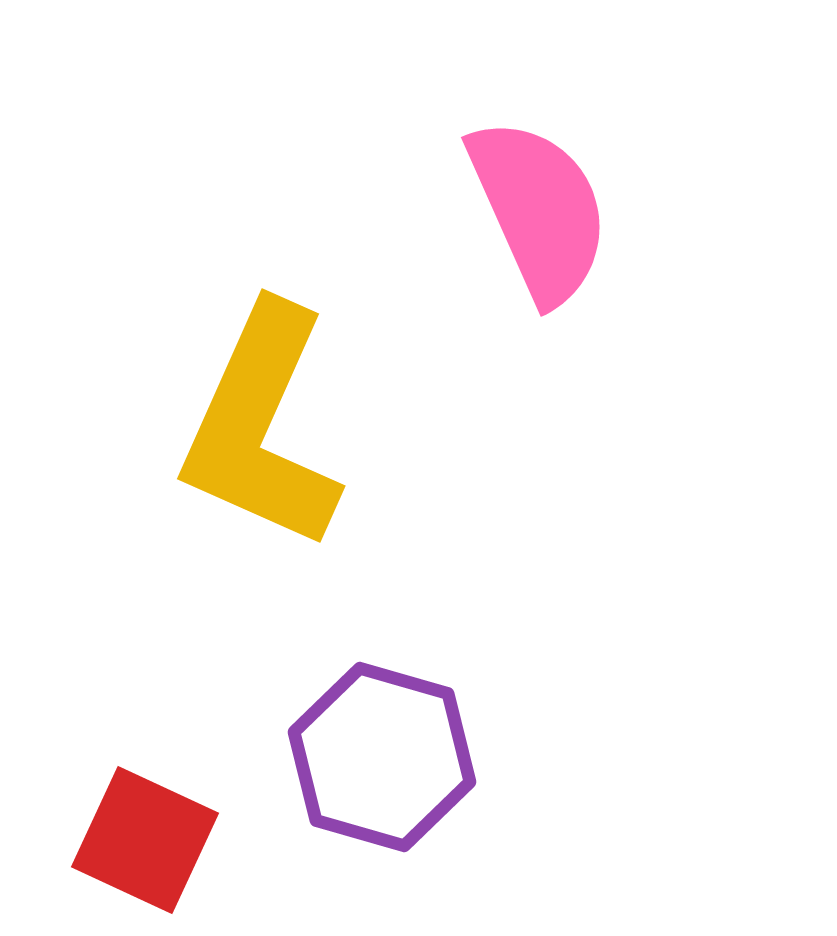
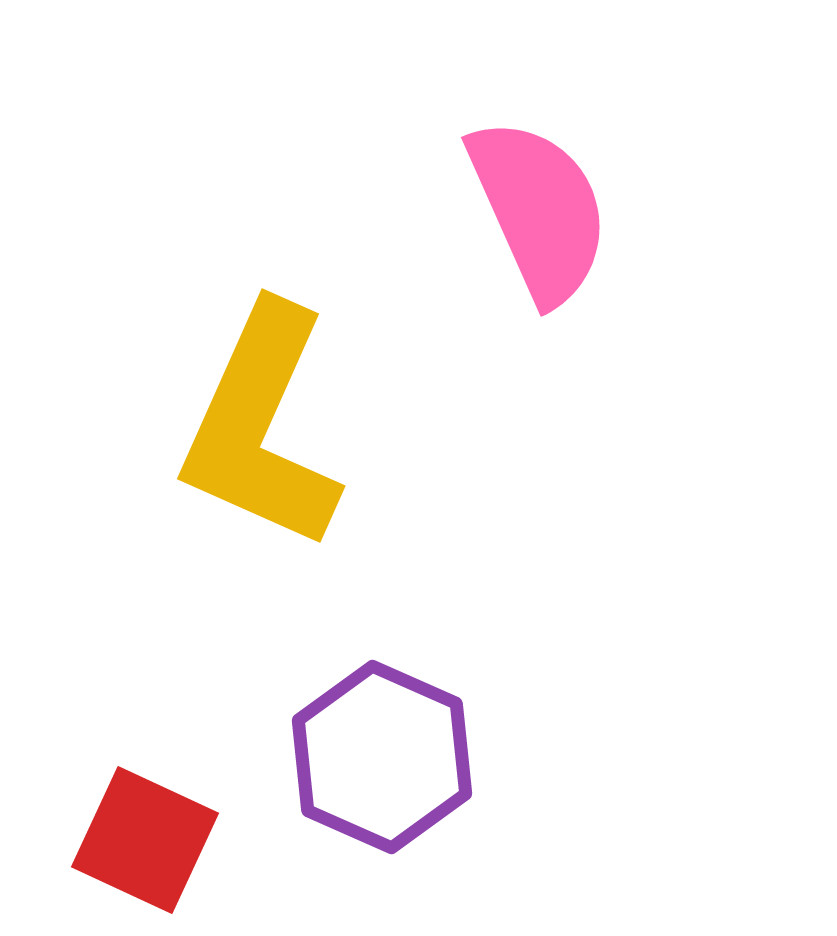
purple hexagon: rotated 8 degrees clockwise
